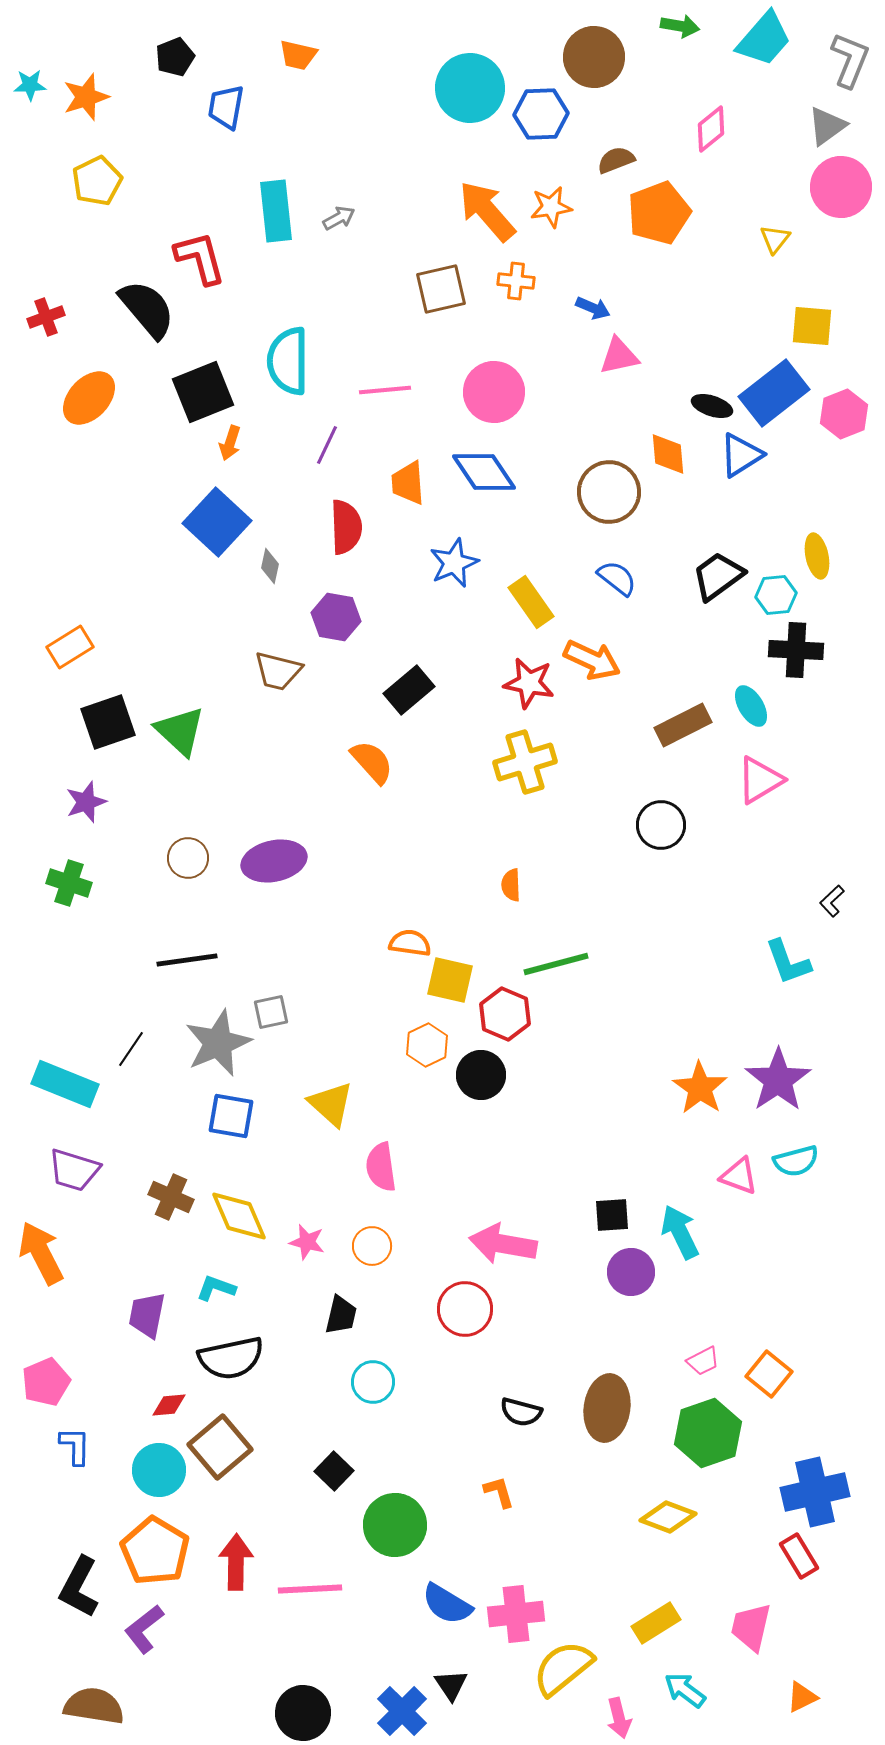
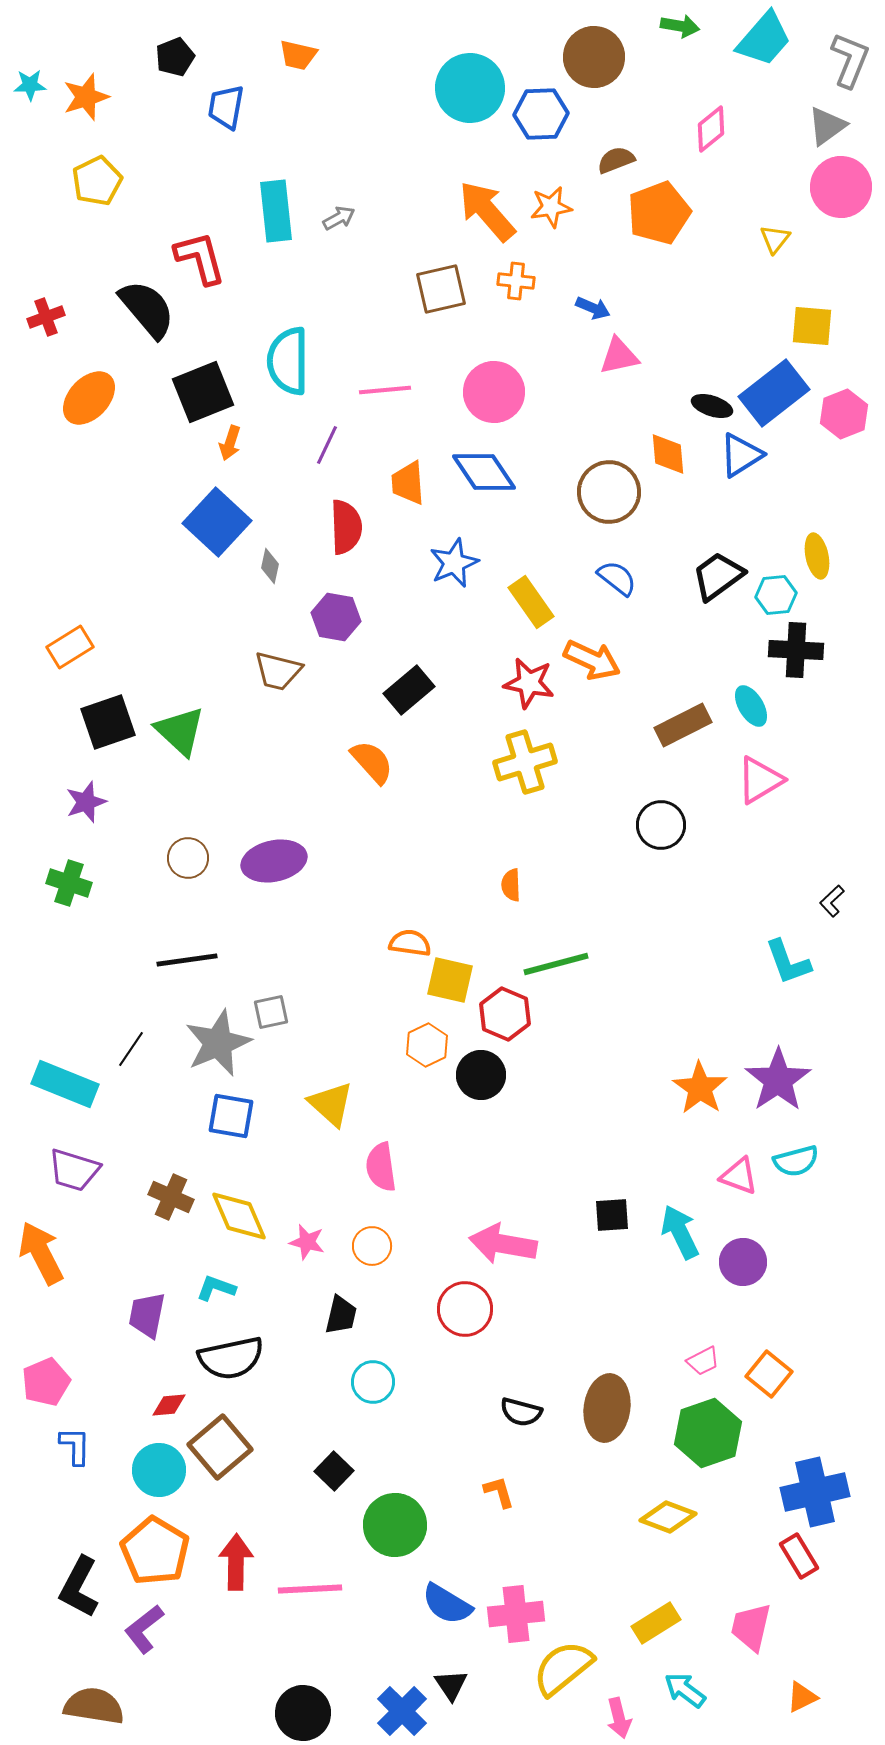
purple circle at (631, 1272): moved 112 px right, 10 px up
